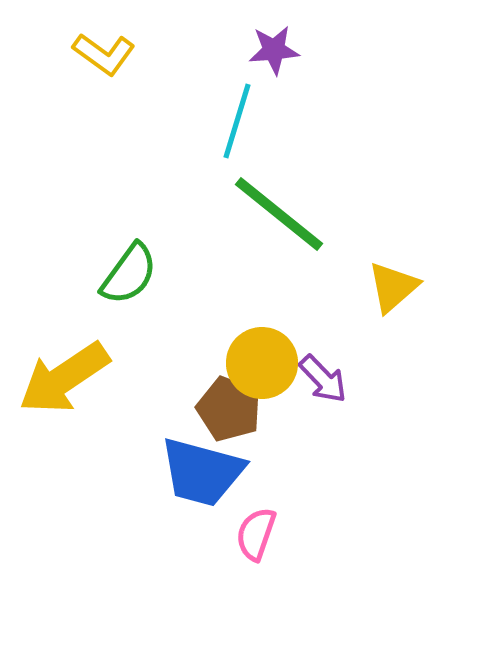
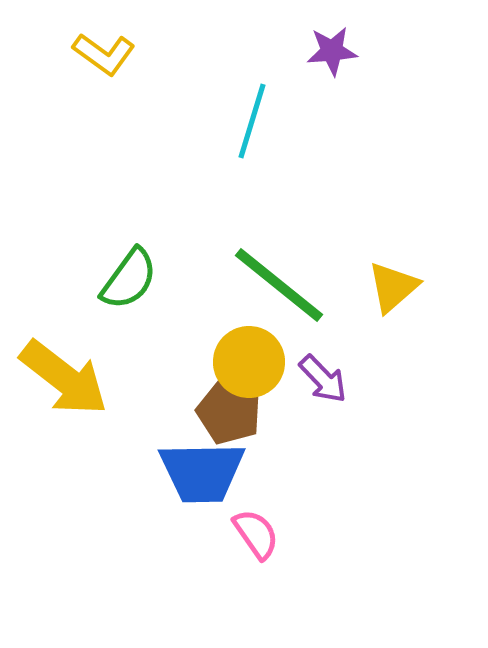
purple star: moved 58 px right, 1 px down
cyan line: moved 15 px right
green line: moved 71 px down
green semicircle: moved 5 px down
yellow circle: moved 13 px left, 1 px up
yellow arrow: rotated 108 degrees counterclockwise
brown pentagon: moved 3 px down
blue trapezoid: rotated 16 degrees counterclockwise
pink semicircle: rotated 126 degrees clockwise
